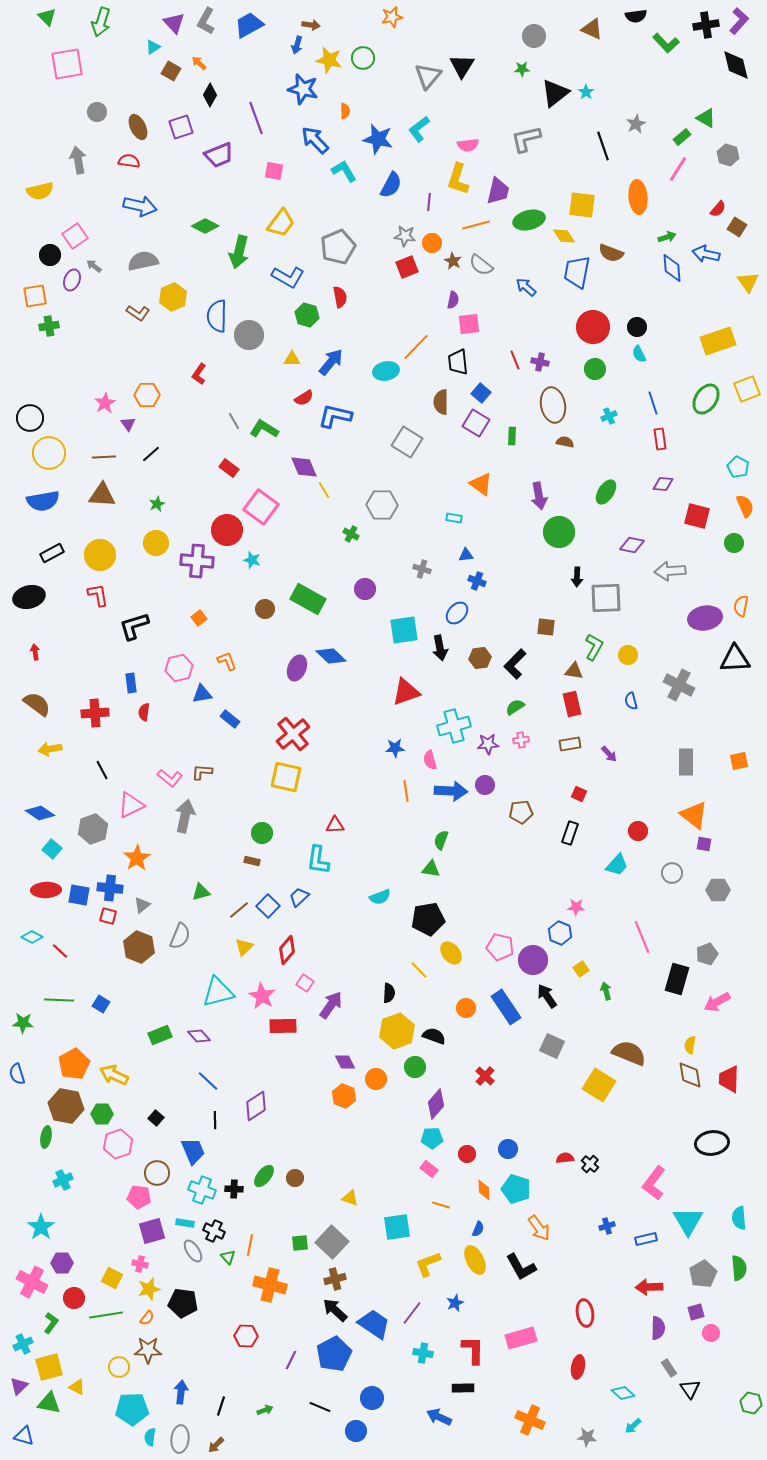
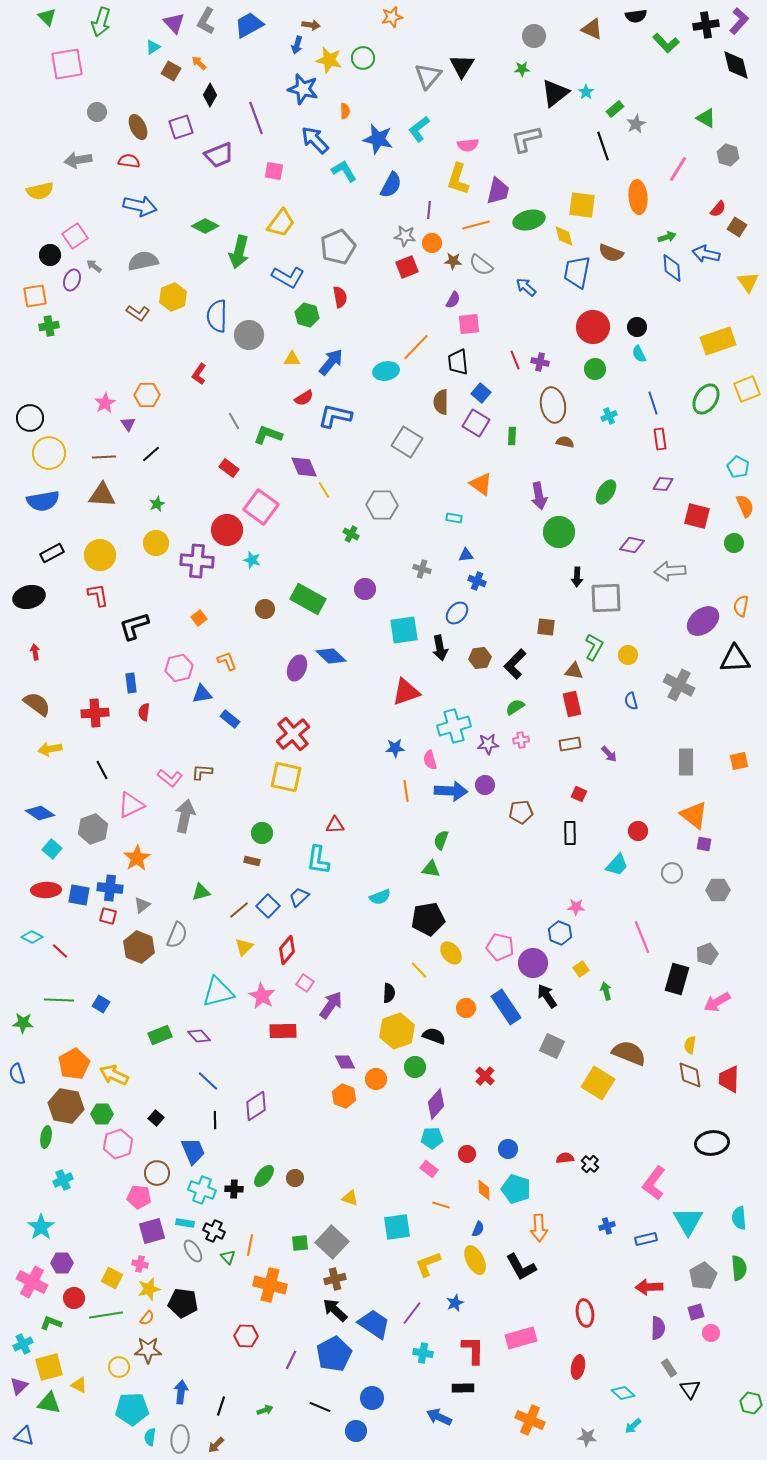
green rectangle at (682, 137): moved 67 px left, 28 px up
gray arrow at (78, 160): rotated 88 degrees counterclockwise
purple line at (429, 202): moved 8 px down
yellow diamond at (564, 236): rotated 20 degrees clockwise
brown star at (453, 261): rotated 24 degrees counterclockwise
purple semicircle at (453, 300): rotated 18 degrees clockwise
green L-shape at (264, 429): moved 4 px right, 6 px down; rotated 12 degrees counterclockwise
purple ellipse at (705, 618): moved 2 px left, 3 px down; rotated 28 degrees counterclockwise
black rectangle at (570, 833): rotated 20 degrees counterclockwise
gray semicircle at (180, 936): moved 3 px left, 1 px up
purple circle at (533, 960): moved 3 px down
red rectangle at (283, 1026): moved 5 px down
yellow square at (599, 1085): moved 1 px left, 2 px up
orange arrow at (539, 1228): rotated 32 degrees clockwise
gray pentagon at (703, 1274): moved 2 px down
green L-shape at (51, 1323): rotated 105 degrees counterclockwise
yellow triangle at (77, 1387): moved 2 px right, 2 px up
